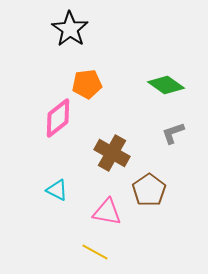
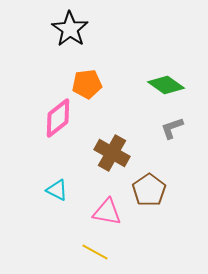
gray L-shape: moved 1 px left, 5 px up
